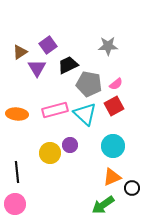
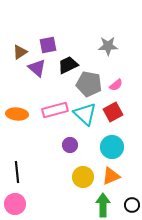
purple square: rotated 24 degrees clockwise
purple triangle: rotated 18 degrees counterclockwise
pink semicircle: moved 1 px down
red square: moved 1 px left, 6 px down
cyan circle: moved 1 px left, 1 px down
yellow circle: moved 33 px right, 24 px down
orange triangle: moved 1 px left, 1 px up
black circle: moved 17 px down
green arrow: rotated 125 degrees clockwise
